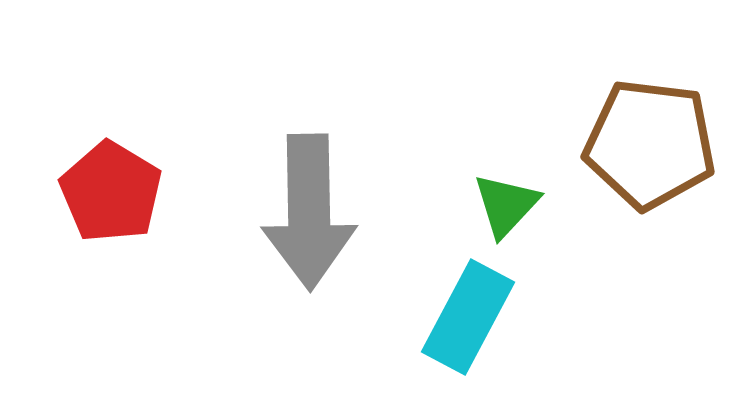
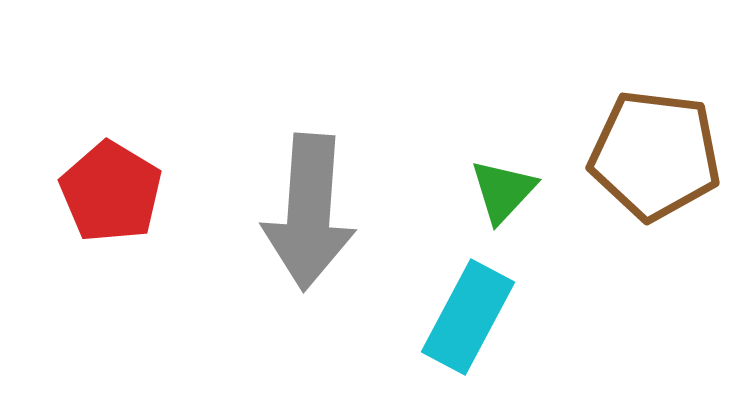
brown pentagon: moved 5 px right, 11 px down
green triangle: moved 3 px left, 14 px up
gray arrow: rotated 5 degrees clockwise
